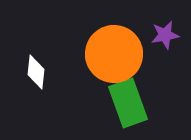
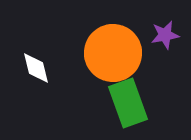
orange circle: moved 1 px left, 1 px up
white diamond: moved 4 px up; rotated 20 degrees counterclockwise
